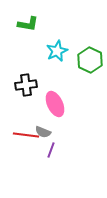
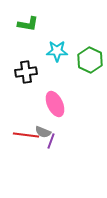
cyan star: rotated 25 degrees clockwise
black cross: moved 13 px up
purple line: moved 9 px up
